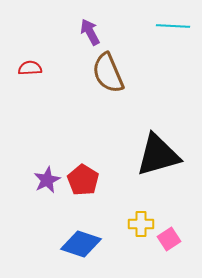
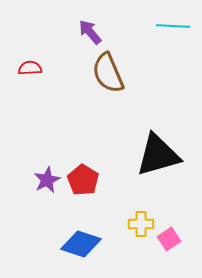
purple arrow: rotated 12 degrees counterclockwise
